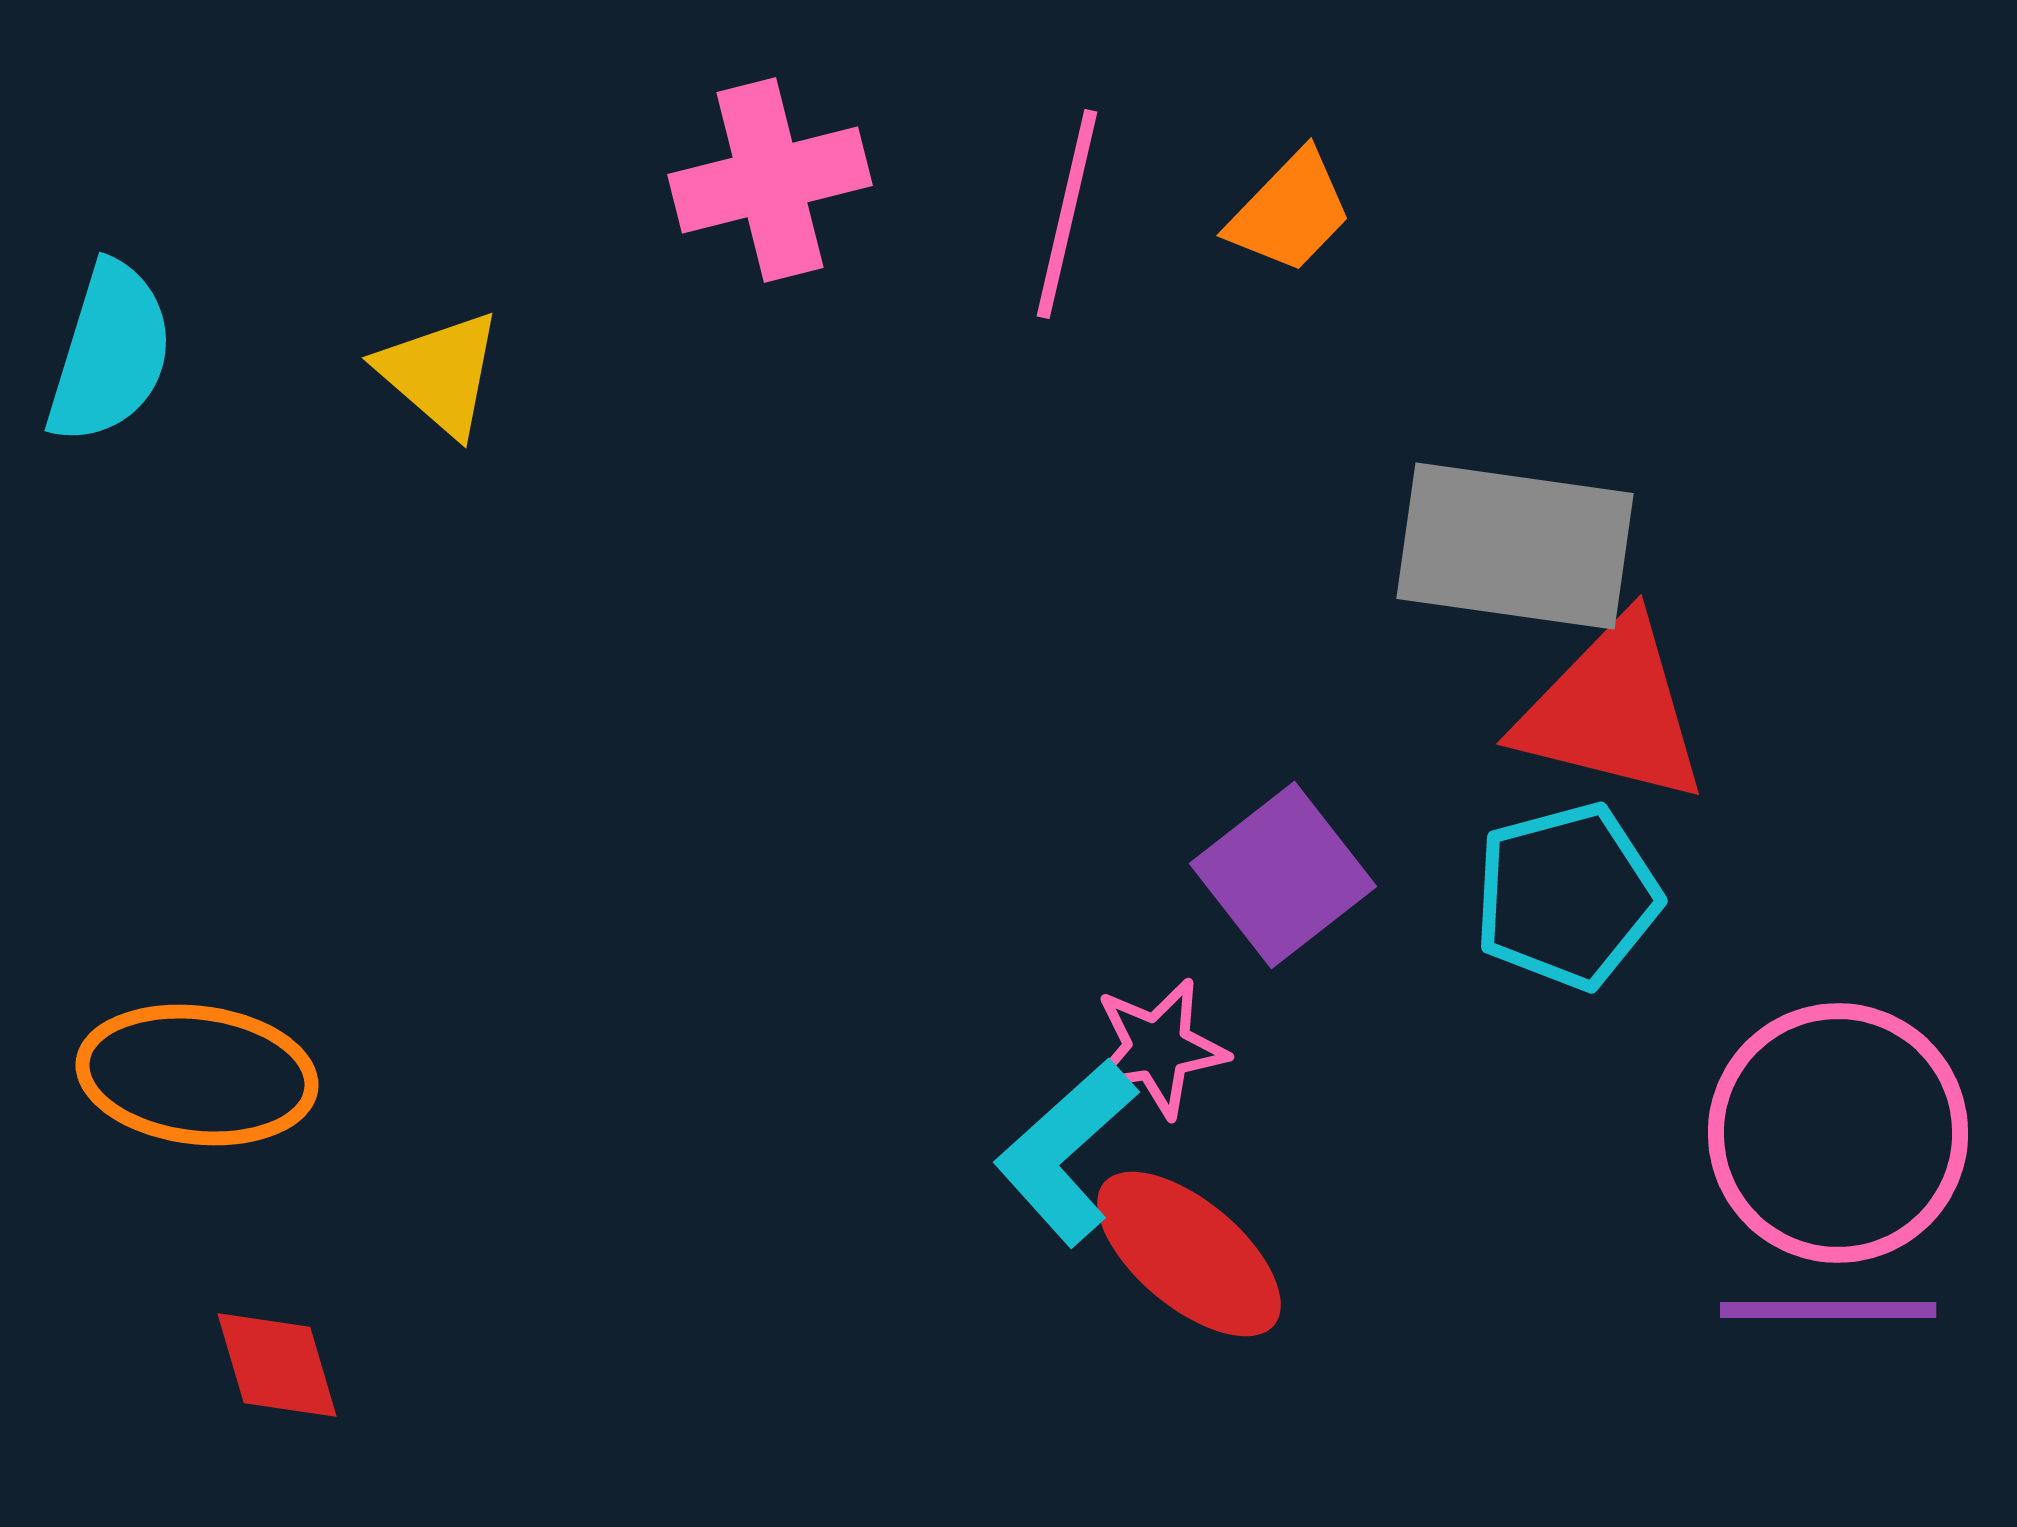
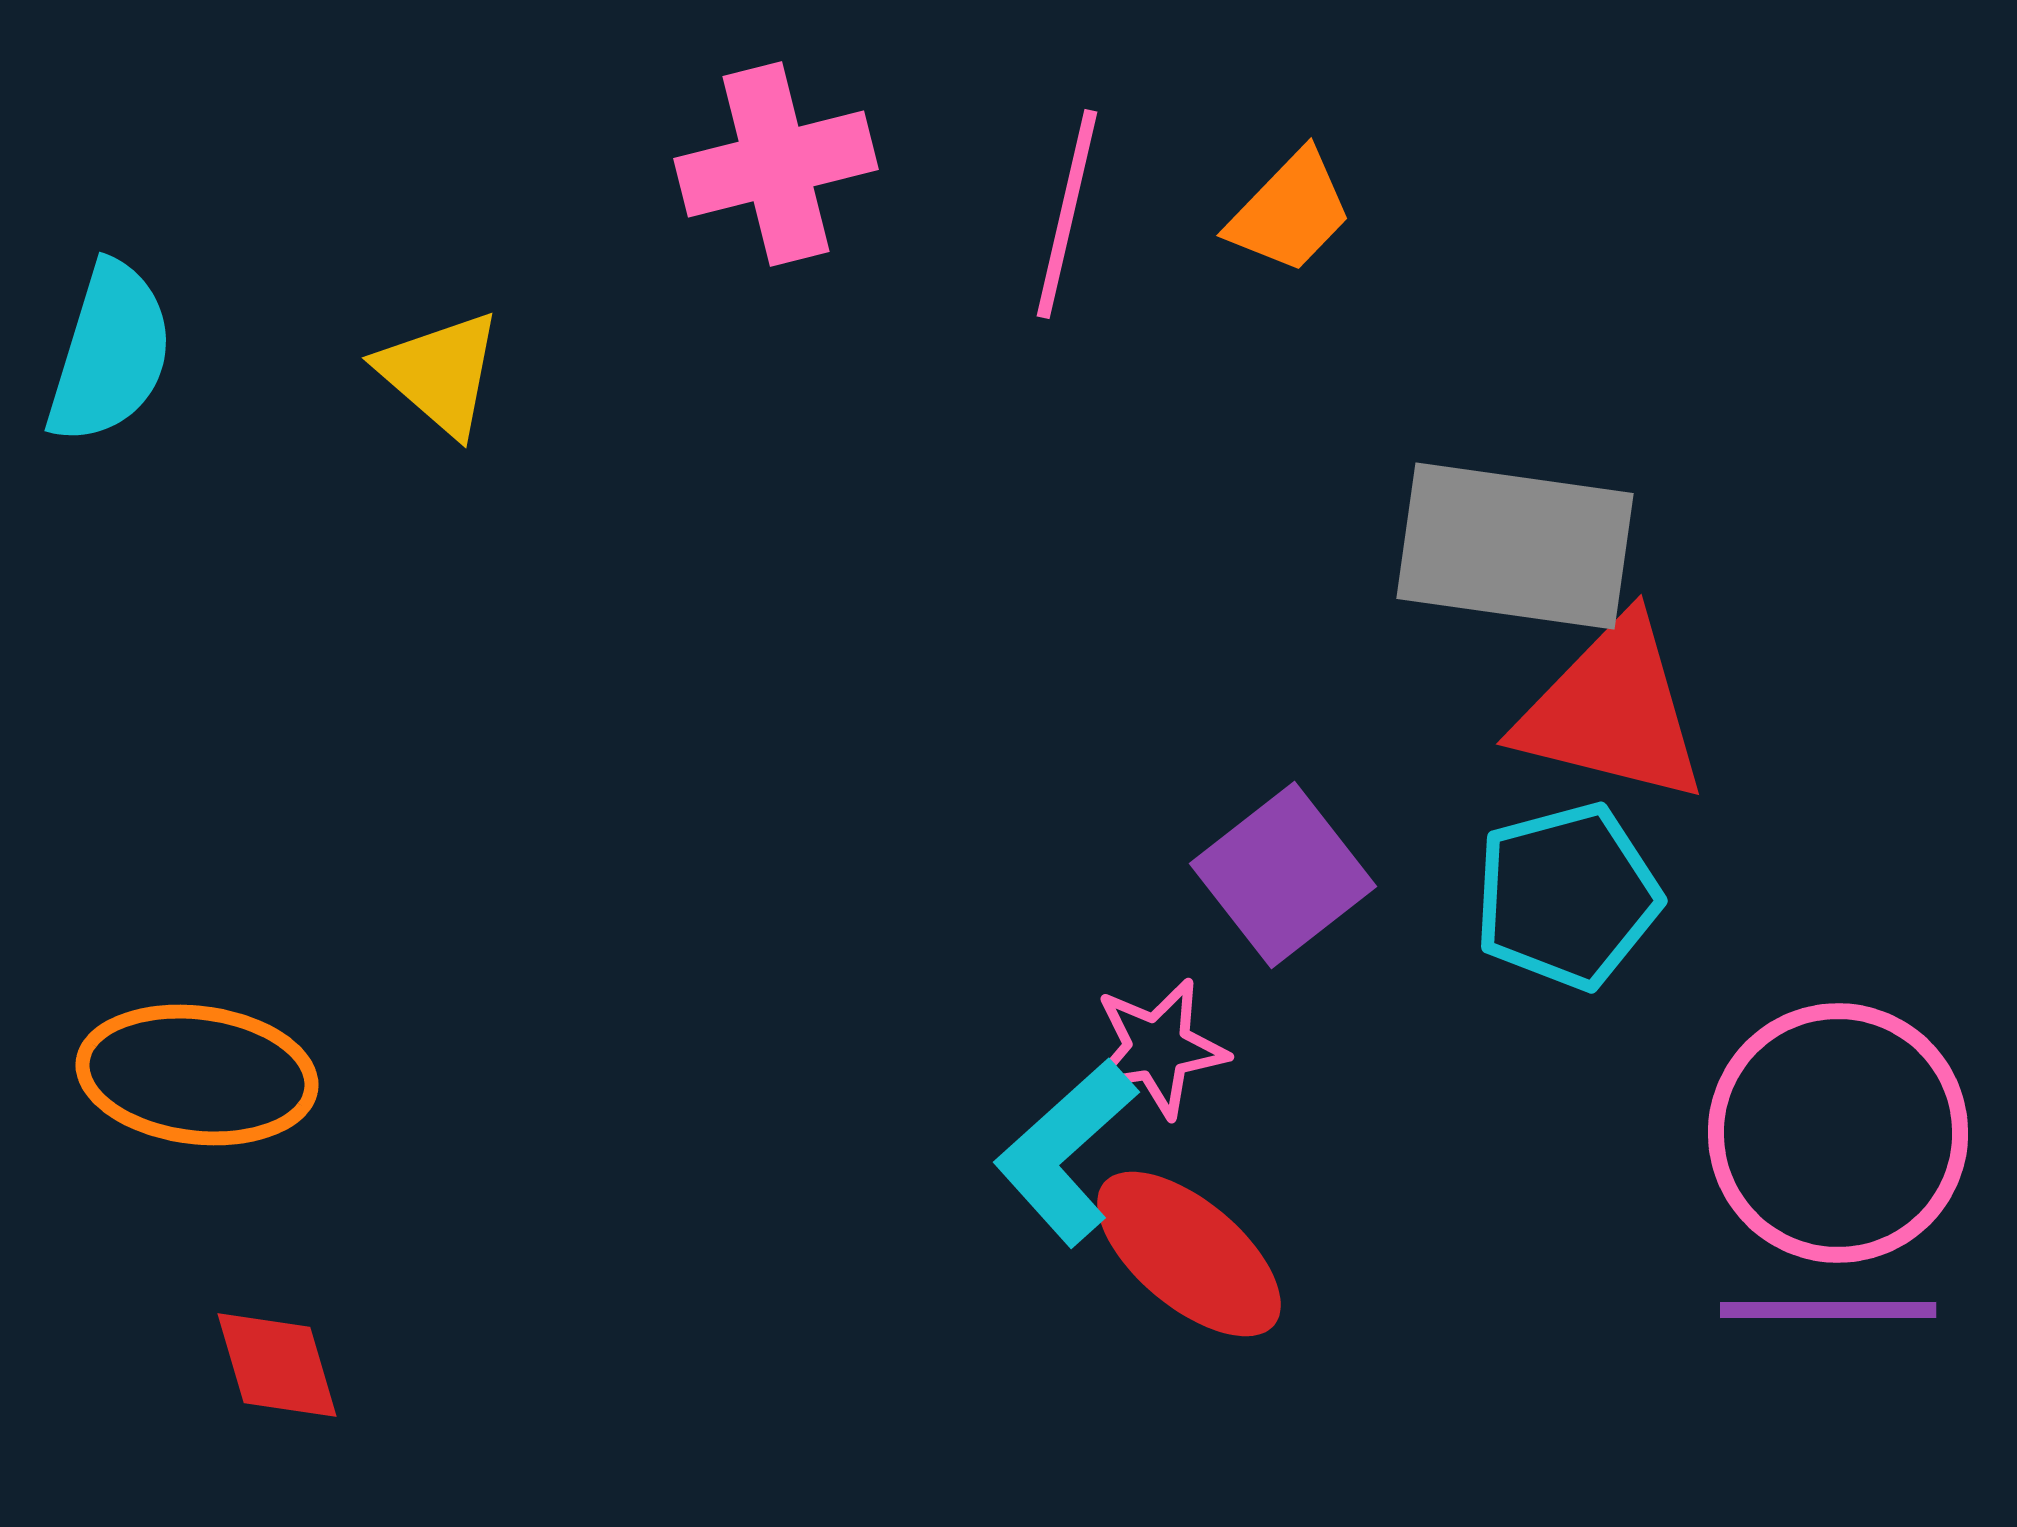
pink cross: moved 6 px right, 16 px up
